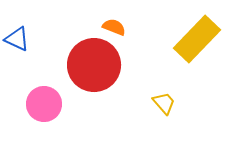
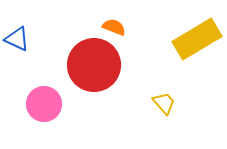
yellow rectangle: rotated 15 degrees clockwise
